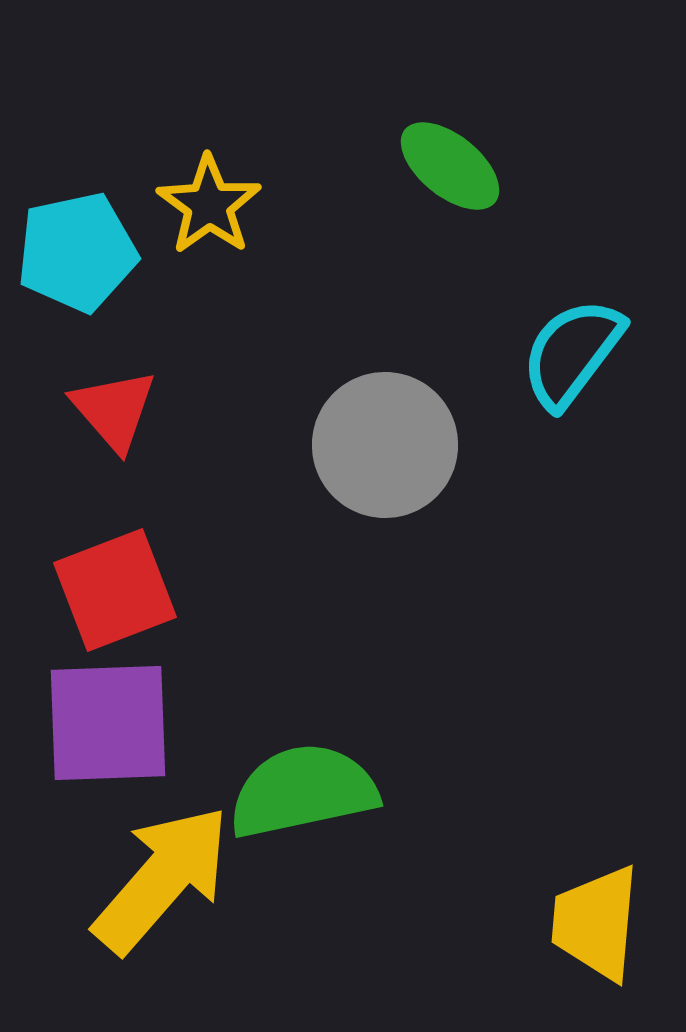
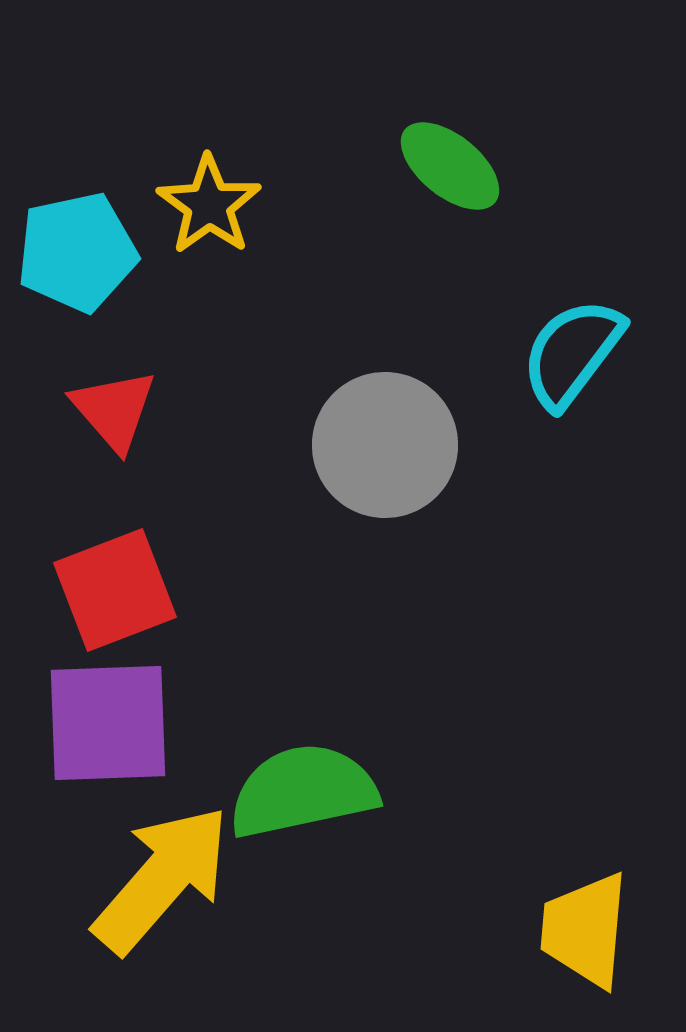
yellow trapezoid: moved 11 px left, 7 px down
